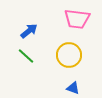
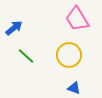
pink trapezoid: rotated 52 degrees clockwise
blue arrow: moved 15 px left, 3 px up
blue triangle: moved 1 px right
